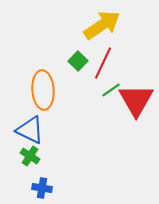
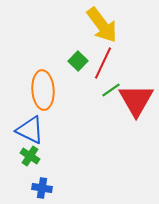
yellow arrow: rotated 87 degrees clockwise
